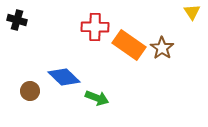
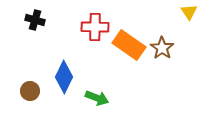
yellow triangle: moved 3 px left
black cross: moved 18 px right
blue diamond: rotated 72 degrees clockwise
